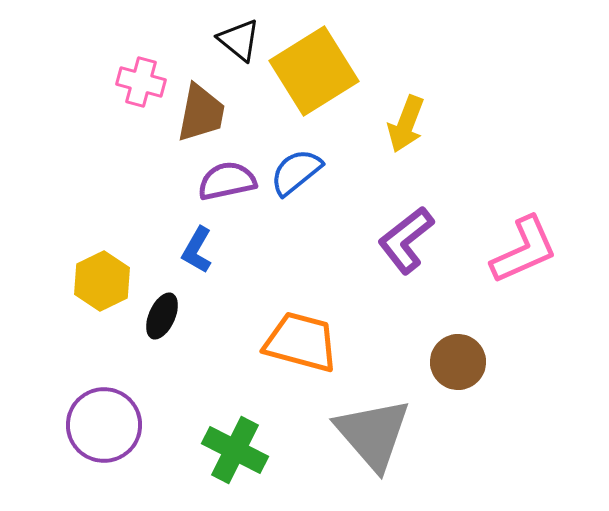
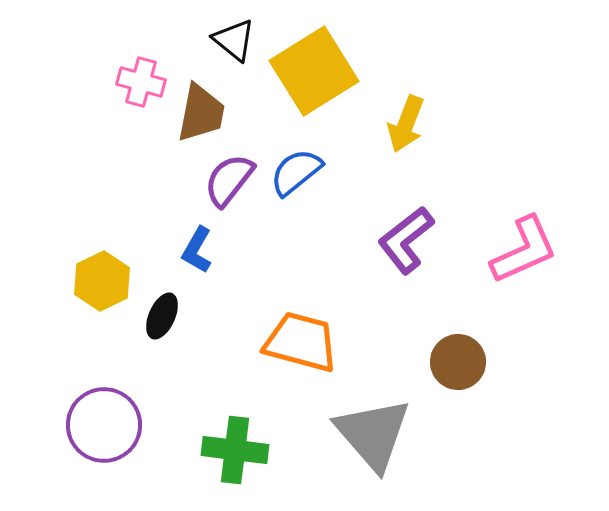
black triangle: moved 5 px left
purple semicircle: moved 2 px right, 1 px up; rotated 40 degrees counterclockwise
green cross: rotated 20 degrees counterclockwise
